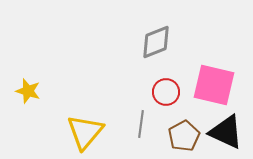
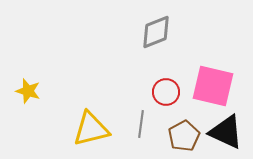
gray diamond: moved 10 px up
pink square: moved 1 px left, 1 px down
yellow triangle: moved 6 px right, 3 px up; rotated 36 degrees clockwise
